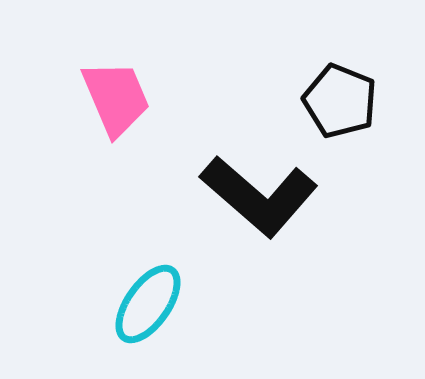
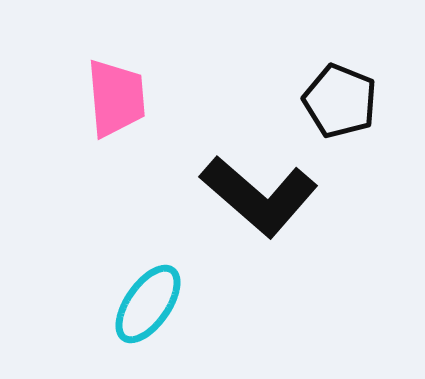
pink trapezoid: rotated 18 degrees clockwise
